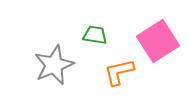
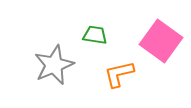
pink square: moved 3 px right; rotated 21 degrees counterclockwise
orange L-shape: moved 2 px down
